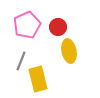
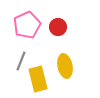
yellow ellipse: moved 4 px left, 15 px down
